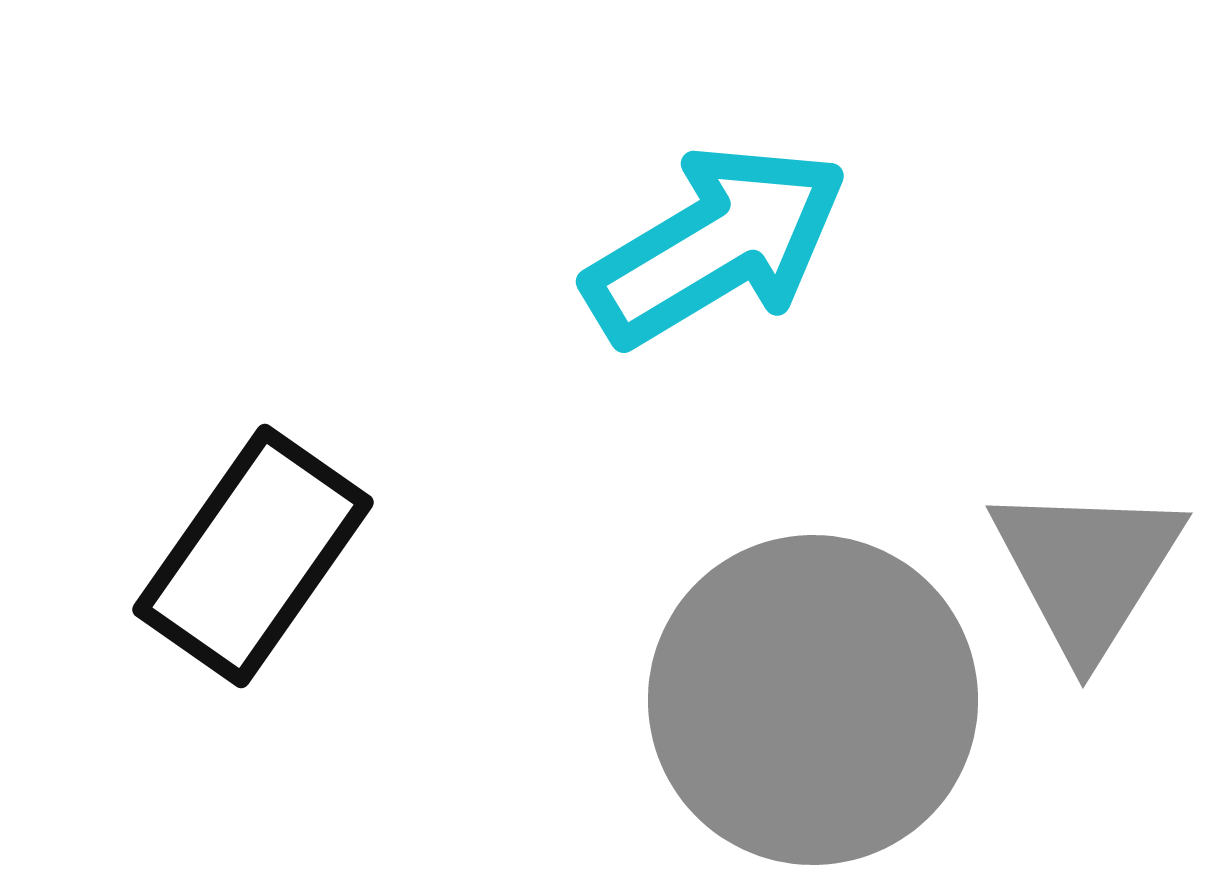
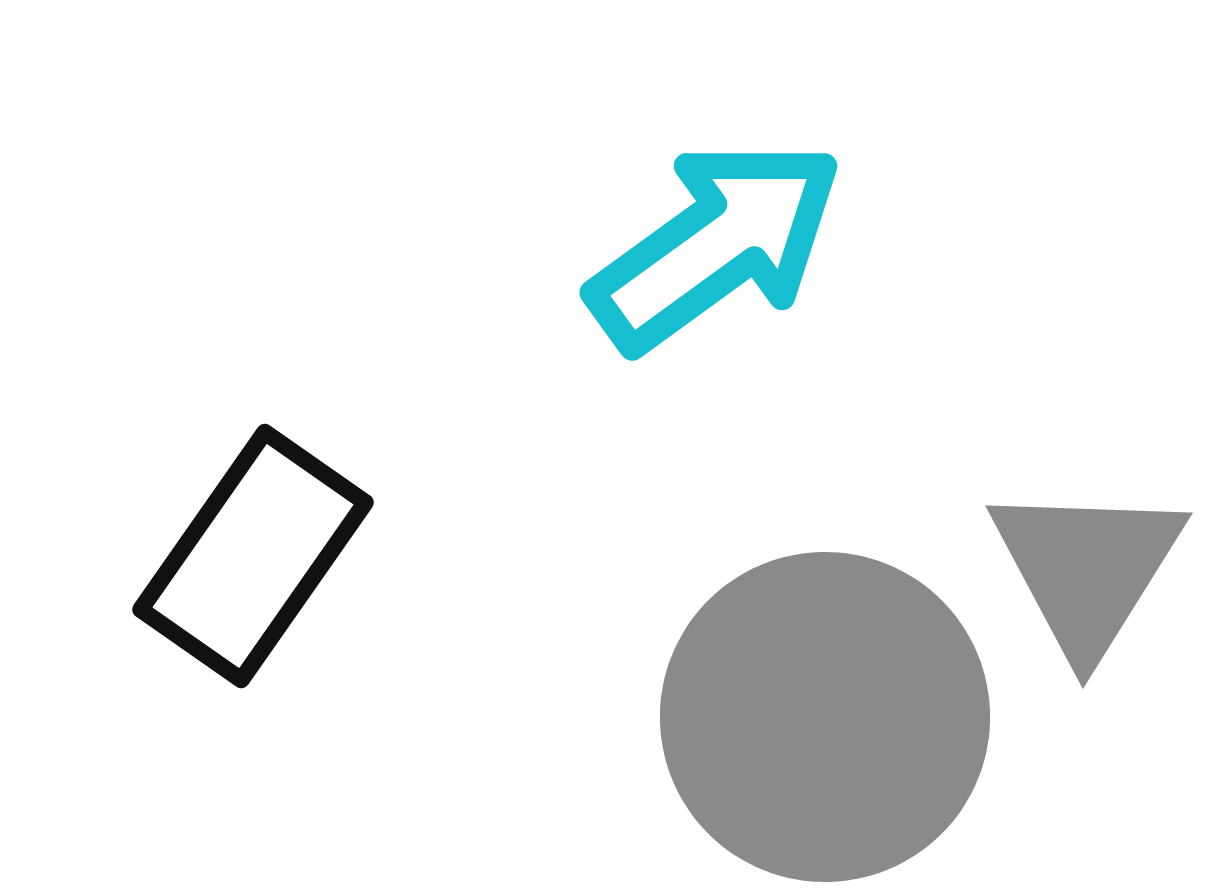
cyan arrow: rotated 5 degrees counterclockwise
gray circle: moved 12 px right, 17 px down
